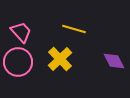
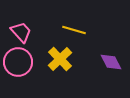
yellow line: moved 1 px down
purple diamond: moved 3 px left, 1 px down
